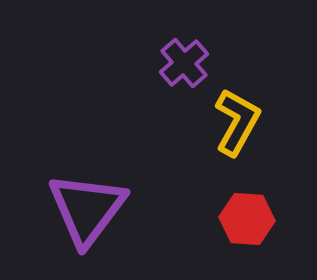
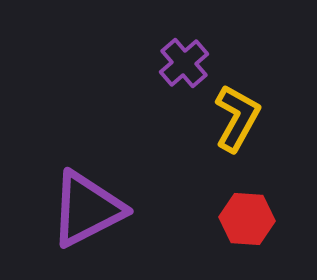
yellow L-shape: moved 4 px up
purple triangle: rotated 26 degrees clockwise
